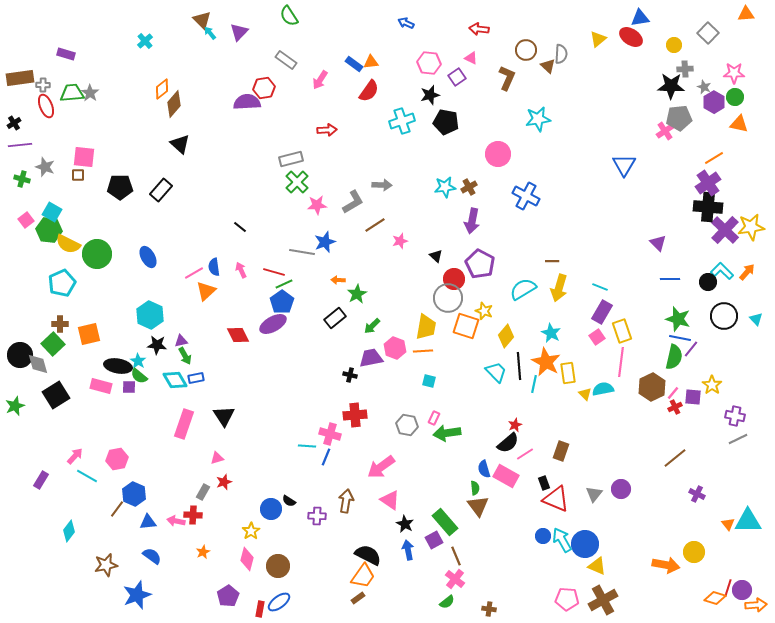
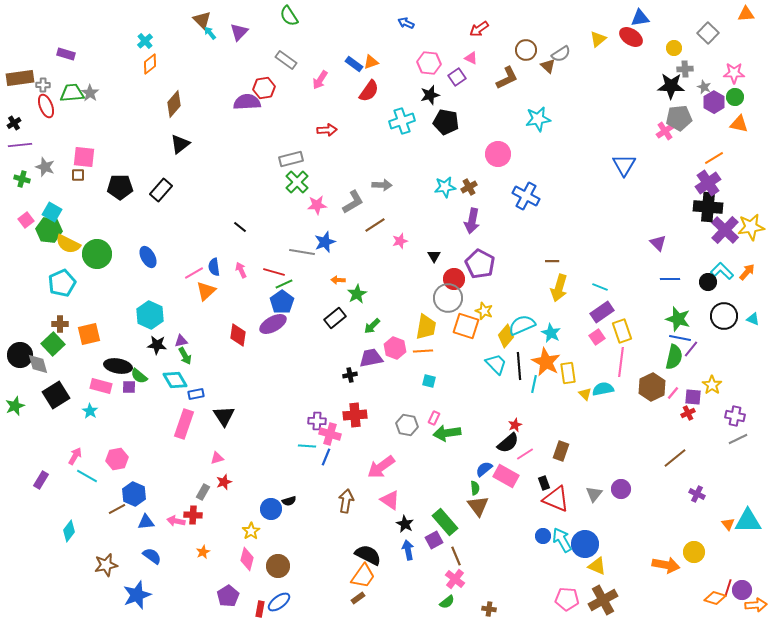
red arrow at (479, 29): rotated 42 degrees counterclockwise
yellow circle at (674, 45): moved 3 px down
gray semicircle at (561, 54): rotated 54 degrees clockwise
orange triangle at (371, 62): rotated 14 degrees counterclockwise
brown L-shape at (507, 78): rotated 40 degrees clockwise
orange diamond at (162, 89): moved 12 px left, 25 px up
black triangle at (180, 144): rotated 40 degrees clockwise
black triangle at (436, 256): moved 2 px left; rotated 16 degrees clockwise
cyan semicircle at (523, 289): moved 1 px left, 36 px down; rotated 8 degrees clockwise
purple rectangle at (602, 312): rotated 25 degrees clockwise
cyan triangle at (756, 319): moved 3 px left; rotated 24 degrees counterclockwise
red diamond at (238, 335): rotated 35 degrees clockwise
cyan star at (138, 361): moved 48 px left, 50 px down
cyan trapezoid at (496, 372): moved 8 px up
black cross at (350, 375): rotated 24 degrees counterclockwise
blue rectangle at (196, 378): moved 16 px down
red cross at (675, 407): moved 13 px right, 6 px down
pink arrow at (75, 456): rotated 12 degrees counterclockwise
blue semicircle at (484, 469): rotated 66 degrees clockwise
black semicircle at (289, 501): rotated 48 degrees counterclockwise
brown line at (117, 509): rotated 24 degrees clockwise
purple cross at (317, 516): moved 95 px up
blue triangle at (148, 522): moved 2 px left
